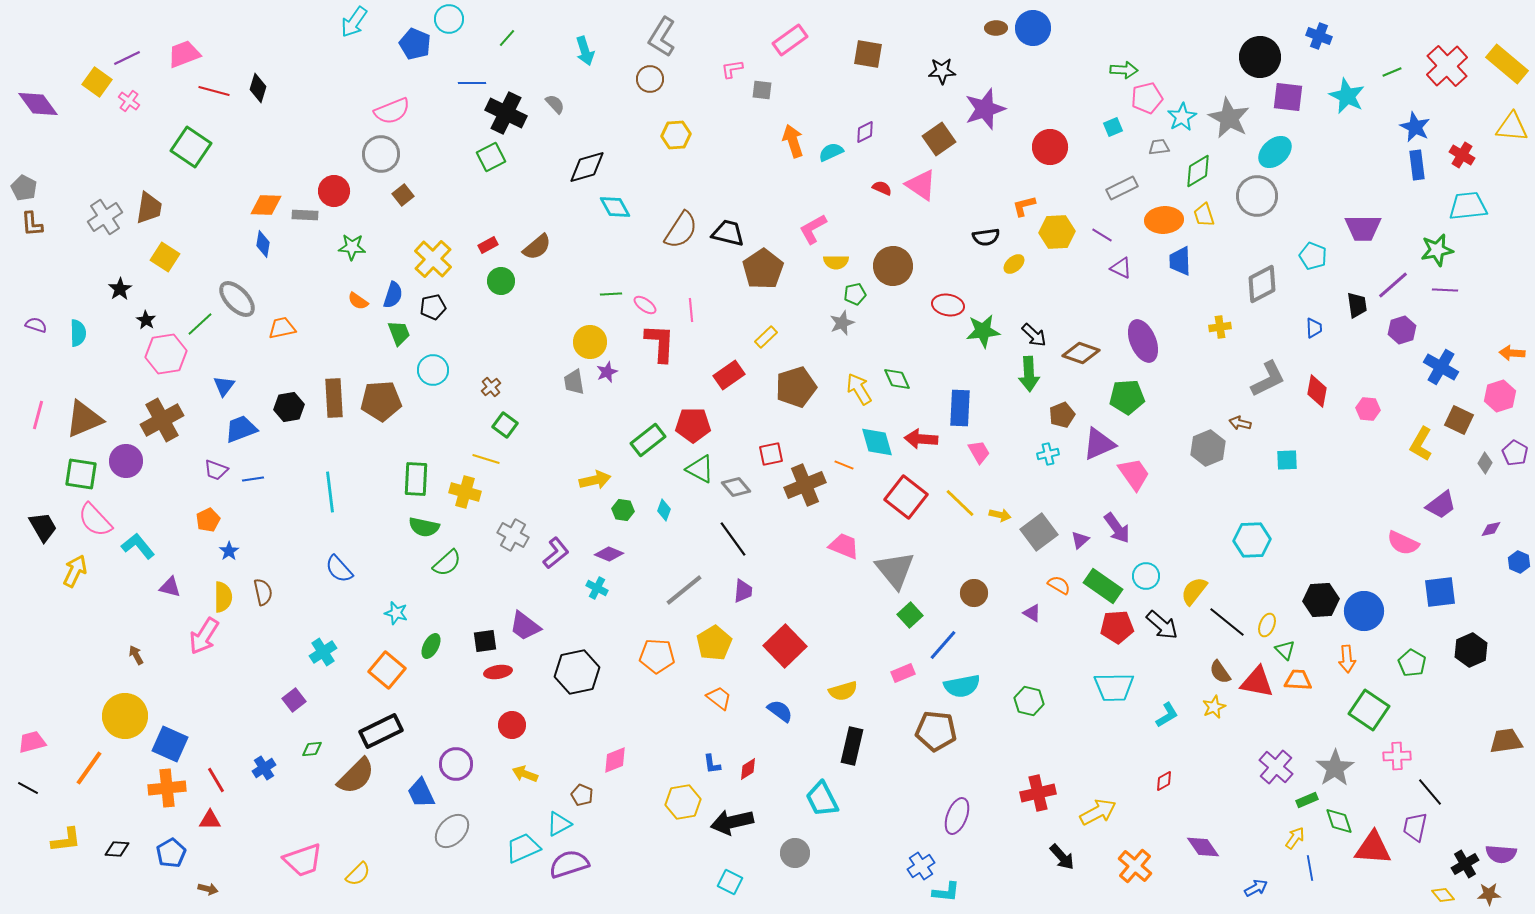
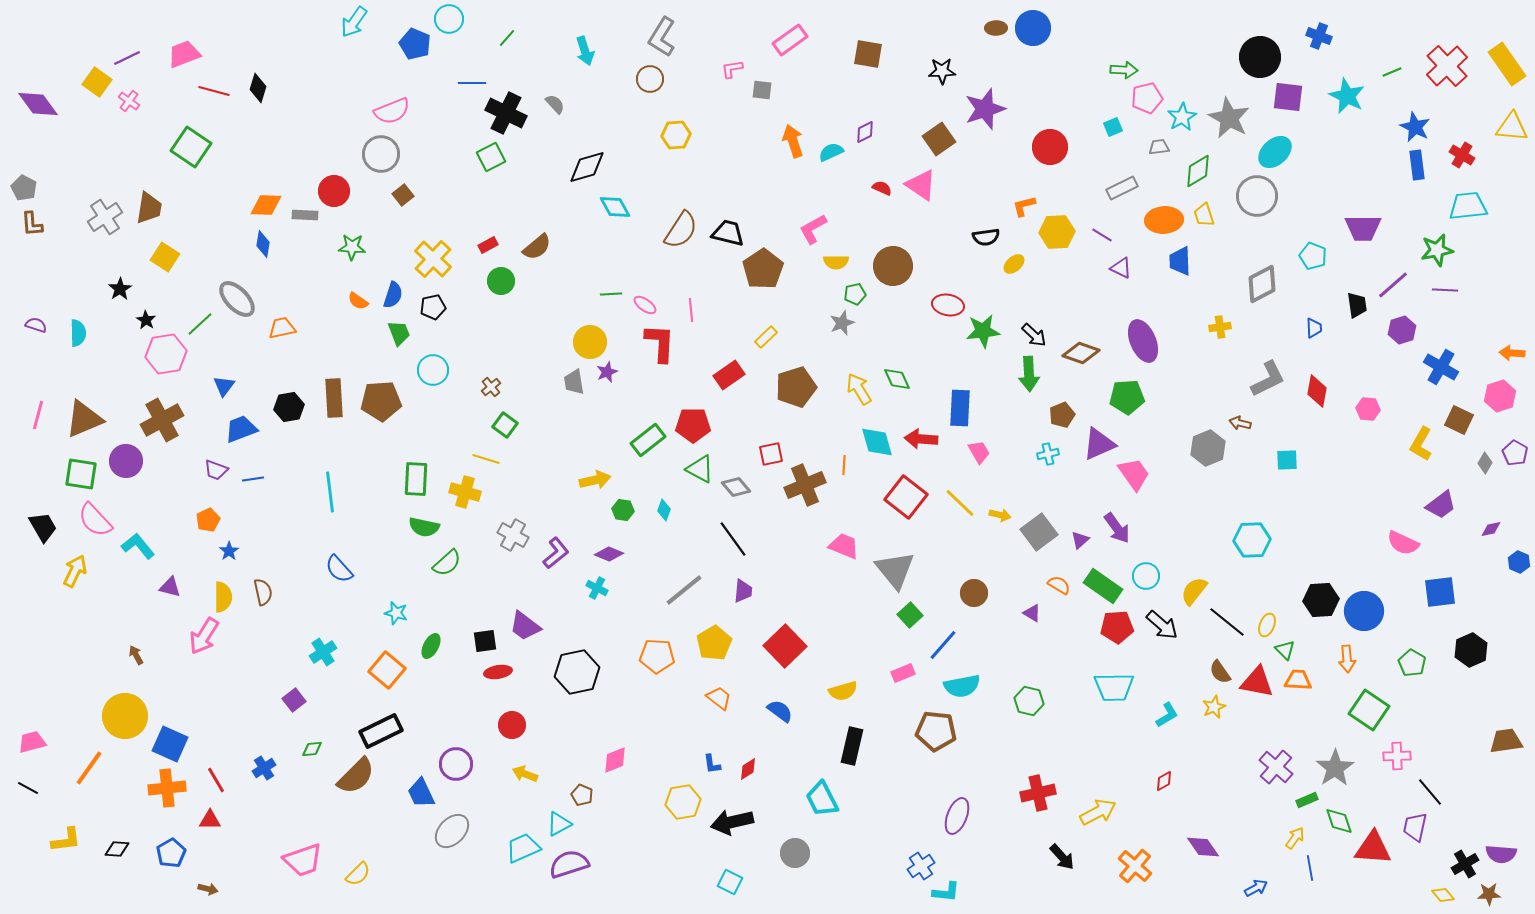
yellow rectangle at (1507, 64): rotated 15 degrees clockwise
orange line at (844, 465): rotated 72 degrees clockwise
